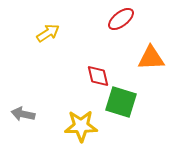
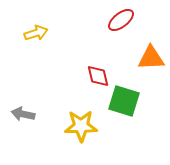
red ellipse: moved 1 px down
yellow arrow: moved 12 px left; rotated 15 degrees clockwise
green square: moved 3 px right, 1 px up
